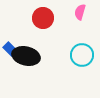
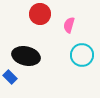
pink semicircle: moved 11 px left, 13 px down
red circle: moved 3 px left, 4 px up
blue rectangle: moved 28 px down
